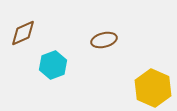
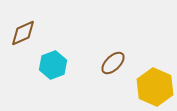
brown ellipse: moved 9 px right, 23 px down; rotated 30 degrees counterclockwise
yellow hexagon: moved 2 px right, 1 px up
